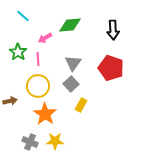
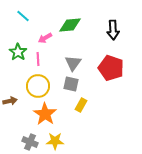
gray square: rotated 35 degrees counterclockwise
